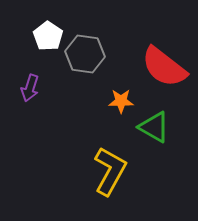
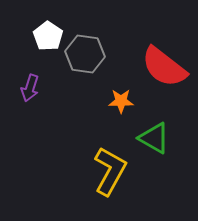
green triangle: moved 11 px down
